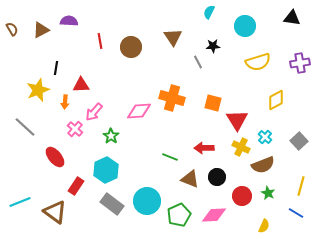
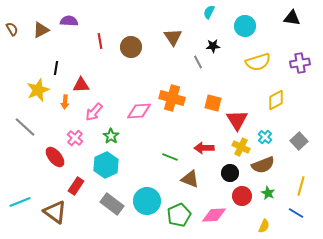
pink cross at (75, 129): moved 9 px down
cyan hexagon at (106, 170): moved 5 px up
black circle at (217, 177): moved 13 px right, 4 px up
